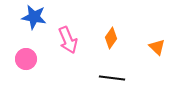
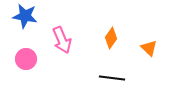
blue star: moved 9 px left, 1 px up
pink arrow: moved 6 px left
orange triangle: moved 8 px left, 1 px down
